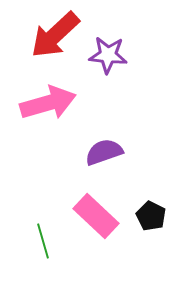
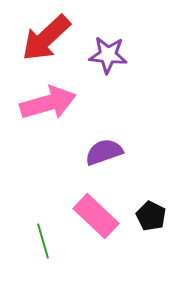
red arrow: moved 9 px left, 3 px down
